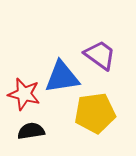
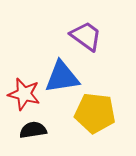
purple trapezoid: moved 14 px left, 19 px up
yellow pentagon: rotated 15 degrees clockwise
black semicircle: moved 2 px right, 1 px up
